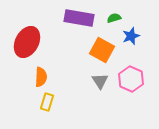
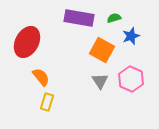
orange semicircle: rotated 42 degrees counterclockwise
